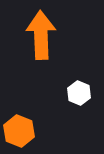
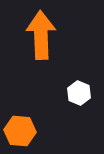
orange hexagon: moved 1 px right; rotated 16 degrees counterclockwise
